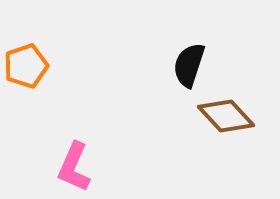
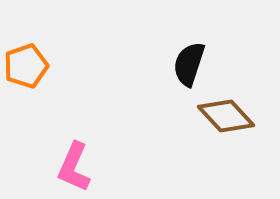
black semicircle: moved 1 px up
